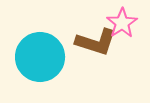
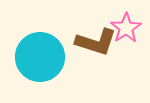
pink star: moved 4 px right, 5 px down
